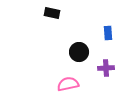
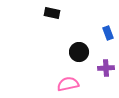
blue rectangle: rotated 16 degrees counterclockwise
